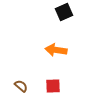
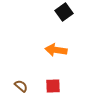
black square: rotated 12 degrees counterclockwise
